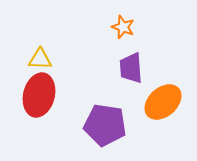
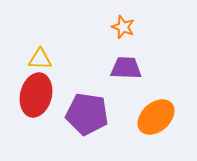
purple trapezoid: moved 5 px left; rotated 96 degrees clockwise
red ellipse: moved 3 px left
orange ellipse: moved 7 px left, 15 px down
purple pentagon: moved 18 px left, 11 px up
